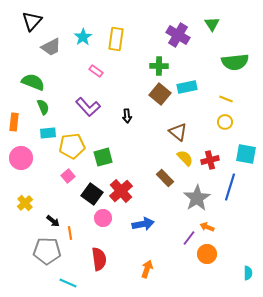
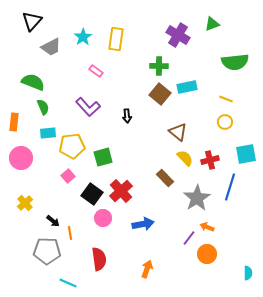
green triangle at (212, 24): rotated 42 degrees clockwise
cyan square at (246, 154): rotated 20 degrees counterclockwise
